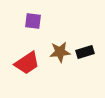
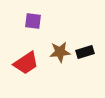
red trapezoid: moved 1 px left
